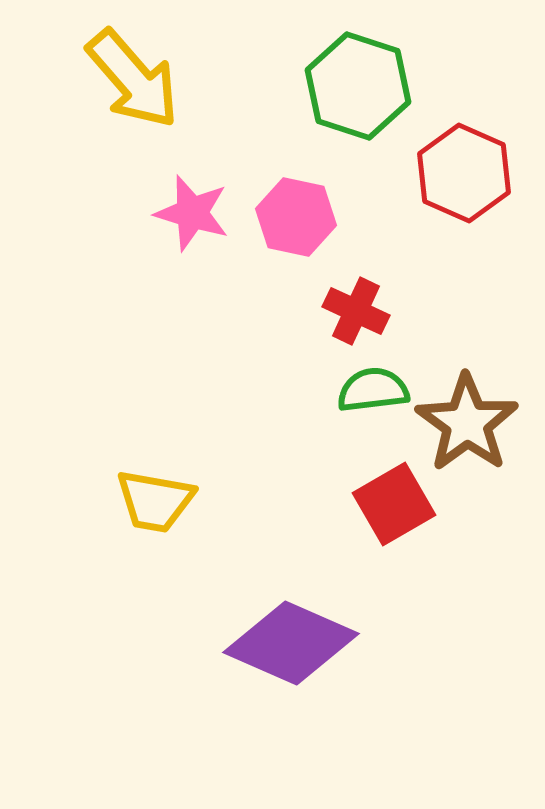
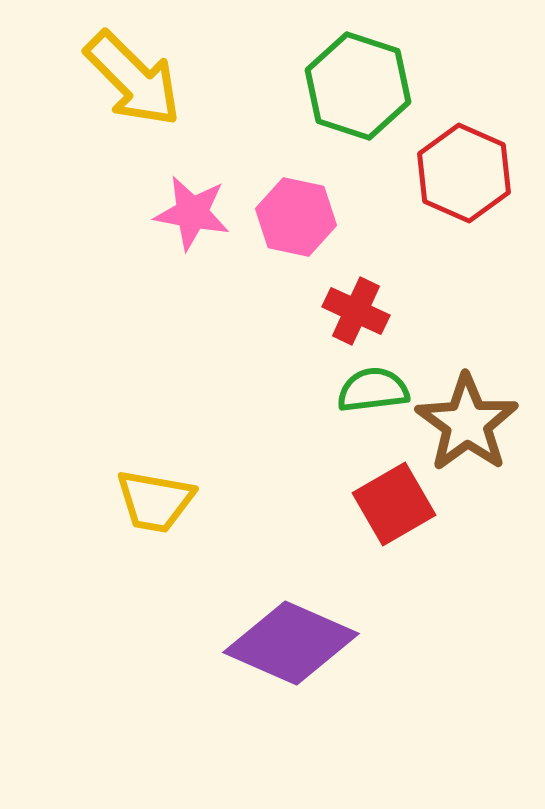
yellow arrow: rotated 4 degrees counterclockwise
pink star: rotated 6 degrees counterclockwise
